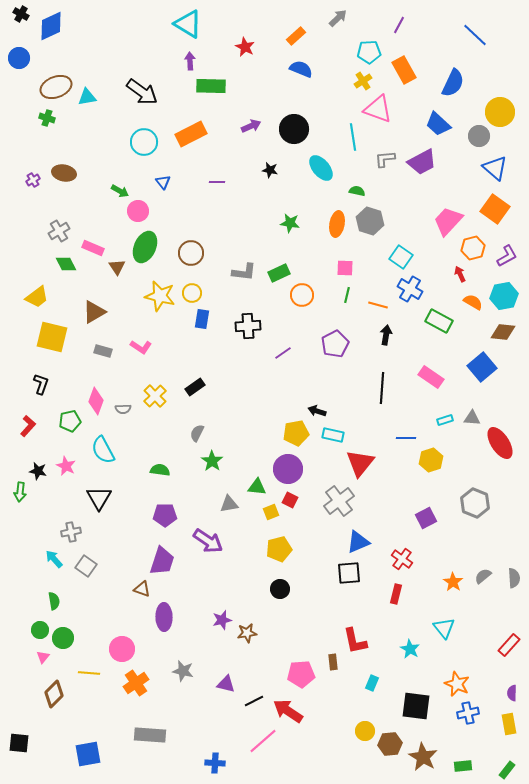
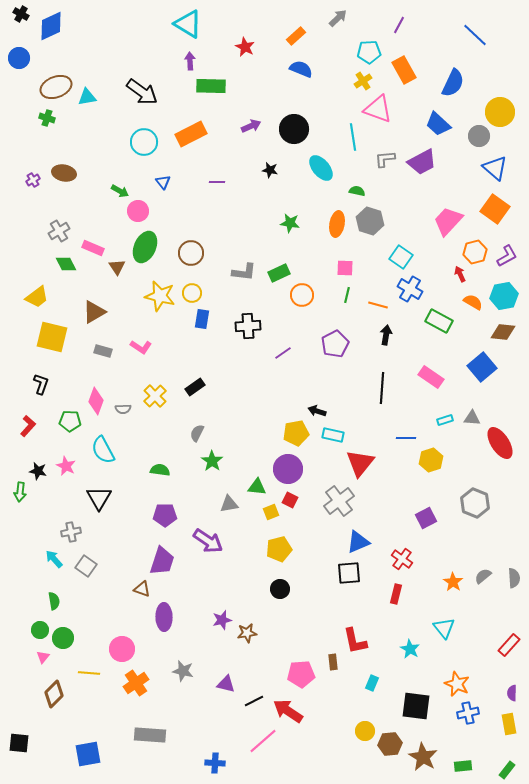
orange hexagon at (473, 248): moved 2 px right, 4 px down
green pentagon at (70, 421): rotated 15 degrees clockwise
